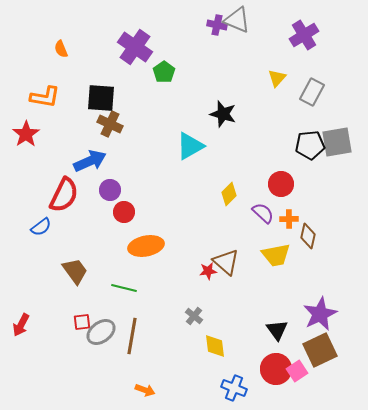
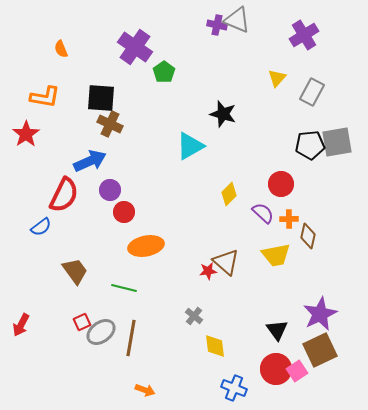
red square at (82, 322): rotated 18 degrees counterclockwise
brown line at (132, 336): moved 1 px left, 2 px down
